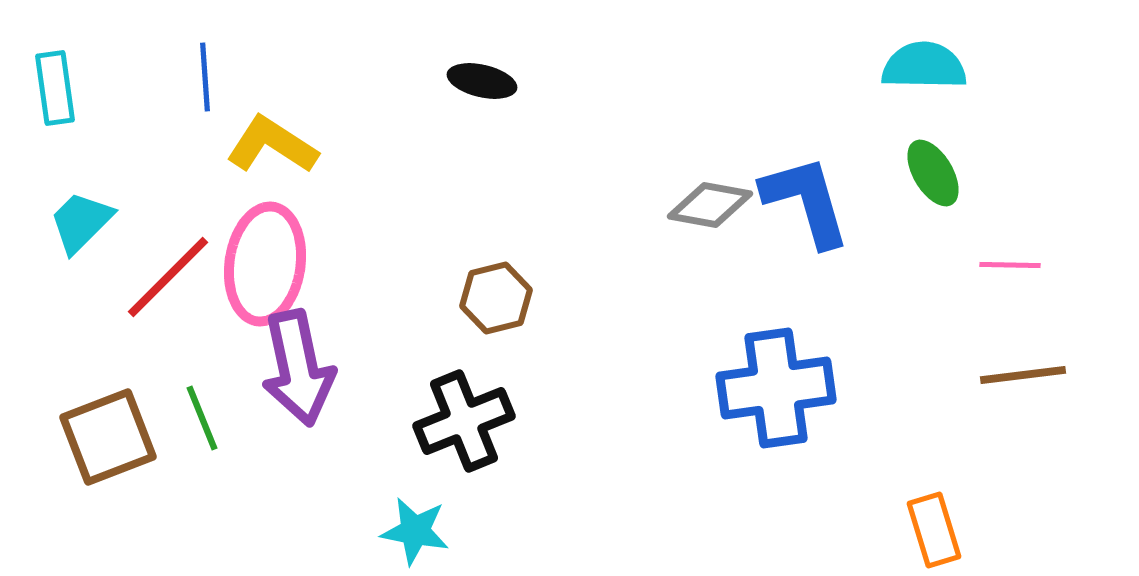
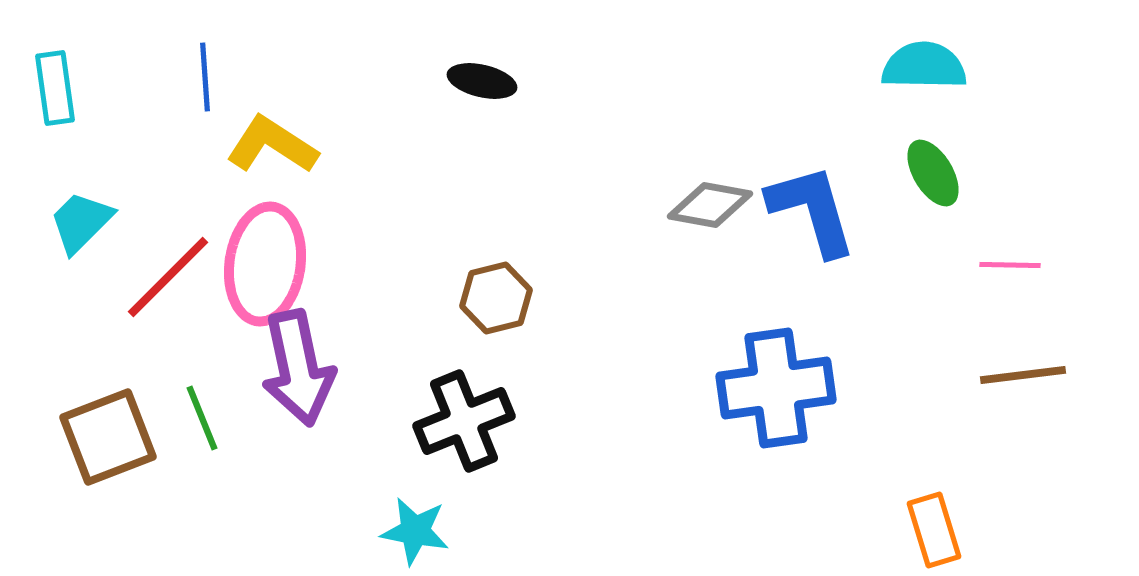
blue L-shape: moved 6 px right, 9 px down
